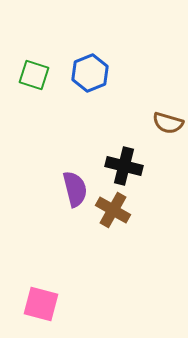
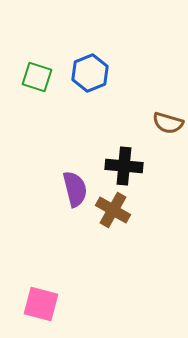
green square: moved 3 px right, 2 px down
black cross: rotated 9 degrees counterclockwise
